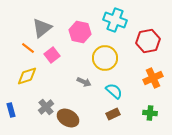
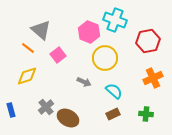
gray triangle: moved 1 px left, 2 px down; rotated 40 degrees counterclockwise
pink hexagon: moved 9 px right; rotated 10 degrees clockwise
pink square: moved 6 px right
green cross: moved 4 px left, 1 px down
